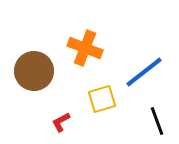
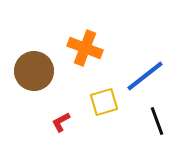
blue line: moved 1 px right, 4 px down
yellow square: moved 2 px right, 3 px down
